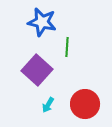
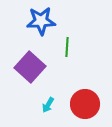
blue star: moved 1 px left, 1 px up; rotated 16 degrees counterclockwise
purple square: moved 7 px left, 3 px up
